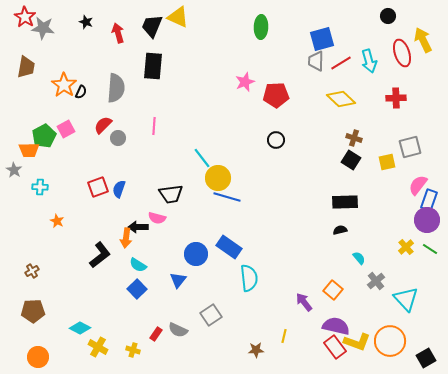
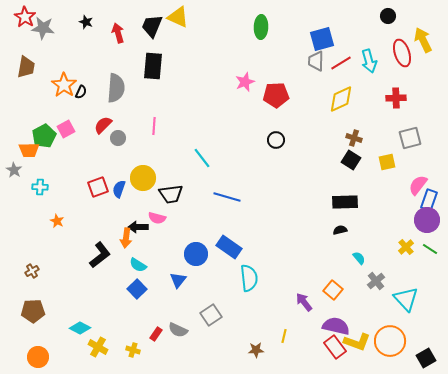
yellow diamond at (341, 99): rotated 68 degrees counterclockwise
gray square at (410, 147): moved 9 px up
yellow circle at (218, 178): moved 75 px left
